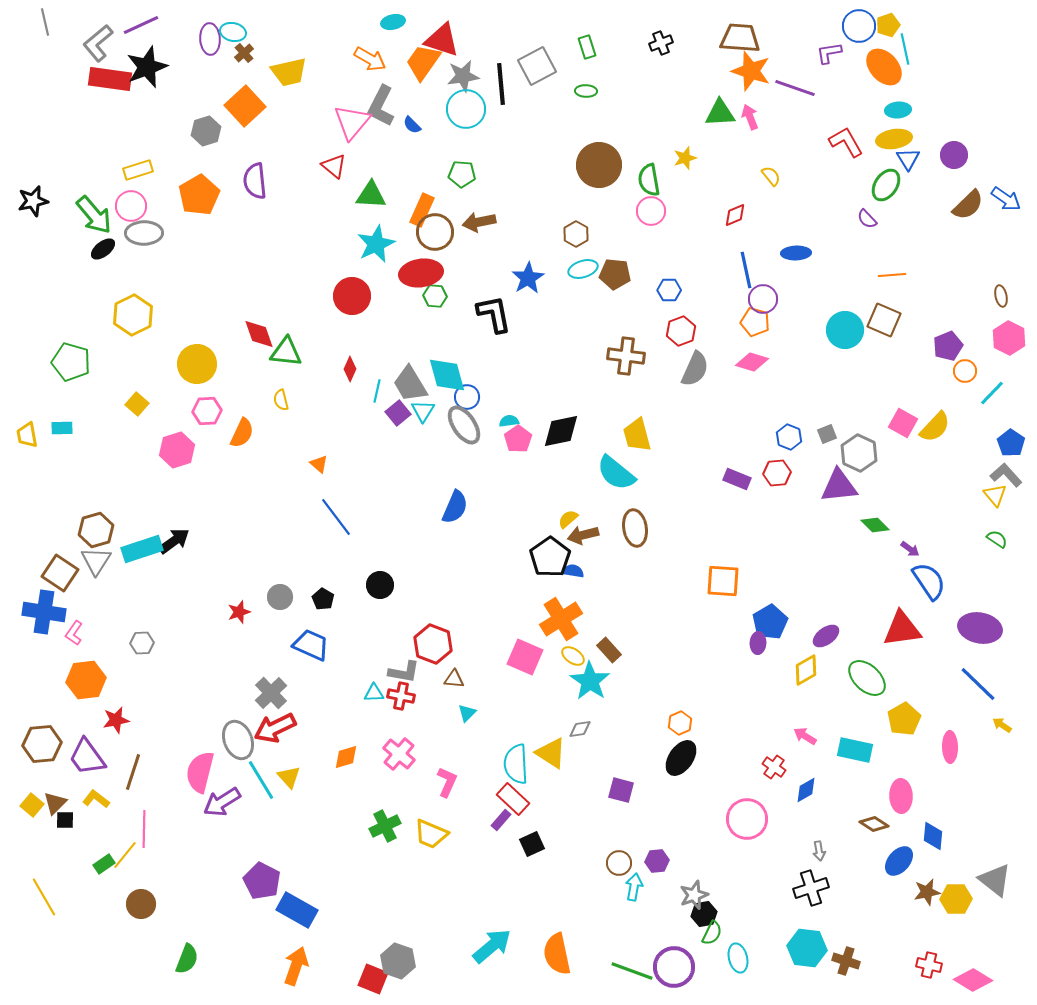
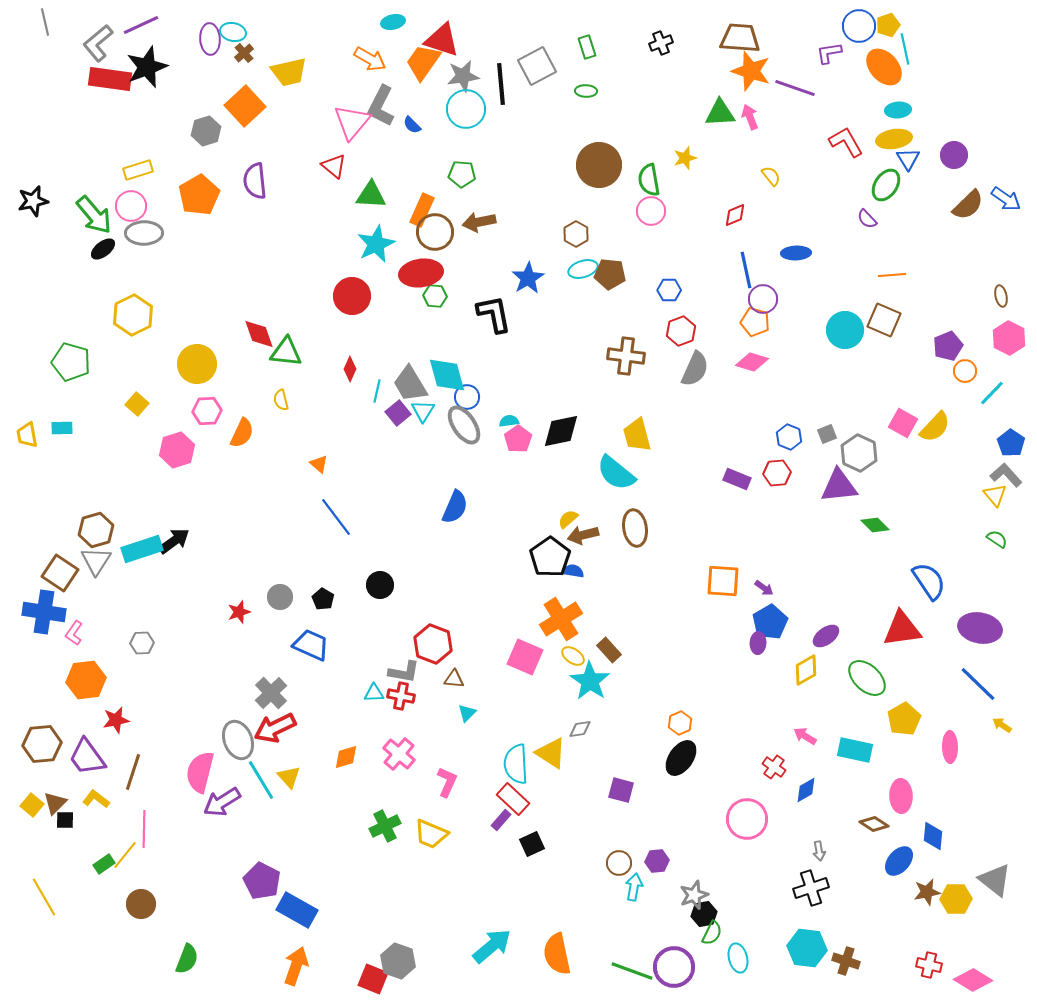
brown pentagon at (615, 274): moved 5 px left
purple arrow at (910, 549): moved 146 px left, 39 px down
